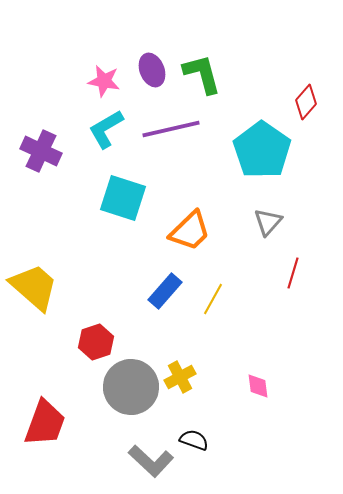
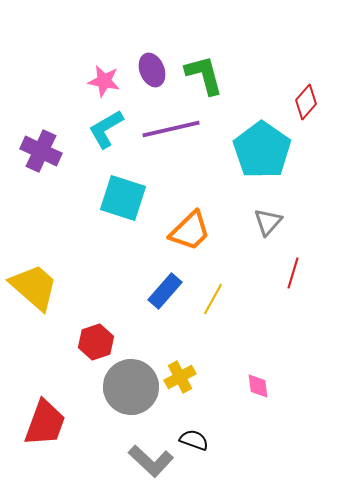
green L-shape: moved 2 px right, 1 px down
